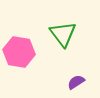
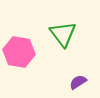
purple semicircle: moved 2 px right
